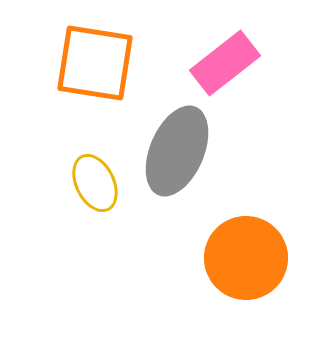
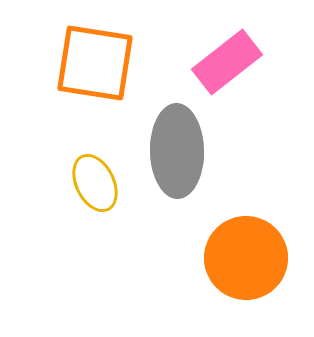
pink rectangle: moved 2 px right, 1 px up
gray ellipse: rotated 24 degrees counterclockwise
